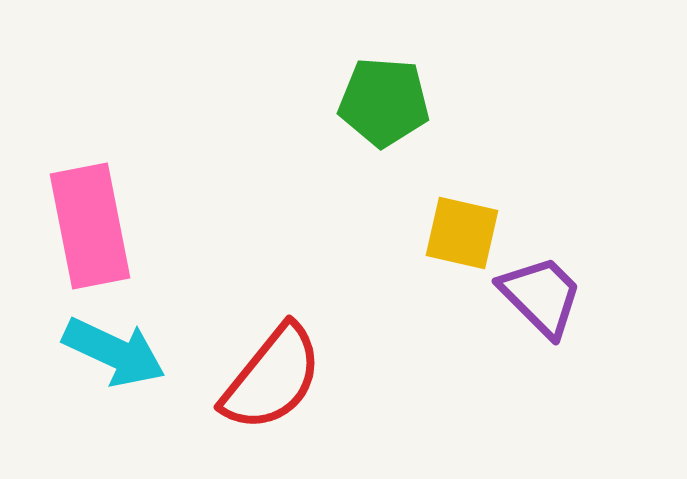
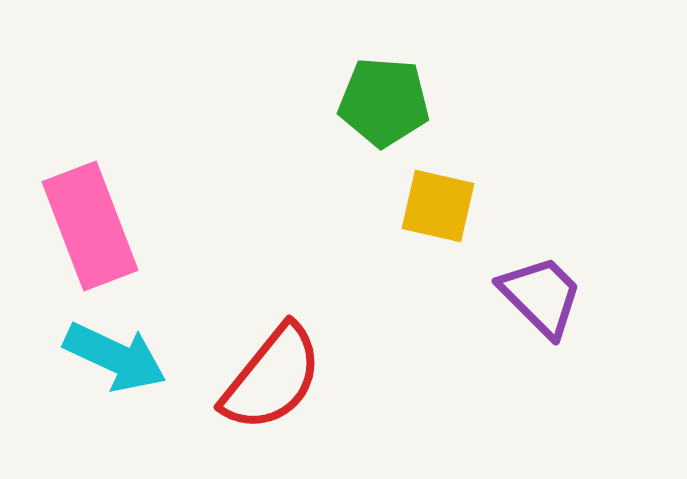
pink rectangle: rotated 10 degrees counterclockwise
yellow square: moved 24 px left, 27 px up
cyan arrow: moved 1 px right, 5 px down
